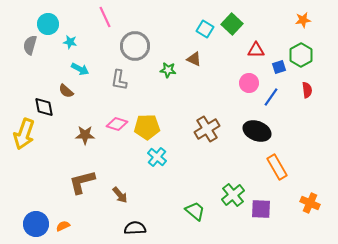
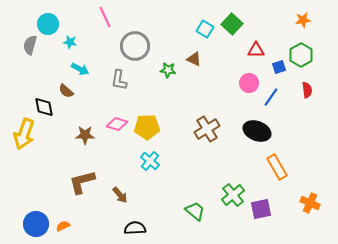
cyan cross: moved 7 px left, 4 px down
purple square: rotated 15 degrees counterclockwise
